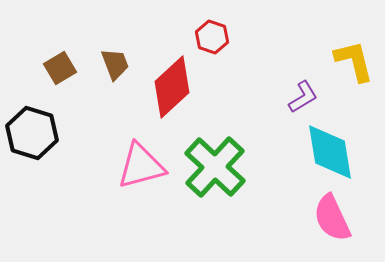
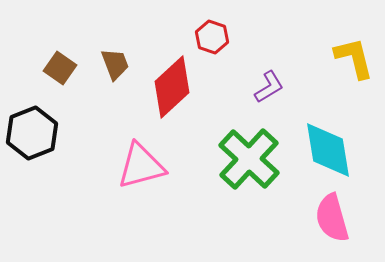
yellow L-shape: moved 3 px up
brown square: rotated 24 degrees counterclockwise
purple L-shape: moved 34 px left, 10 px up
black hexagon: rotated 21 degrees clockwise
cyan diamond: moved 2 px left, 2 px up
green cross: moved 34 px right, 8 px up
pink semicircle: rotated 9 degrees clockwise
